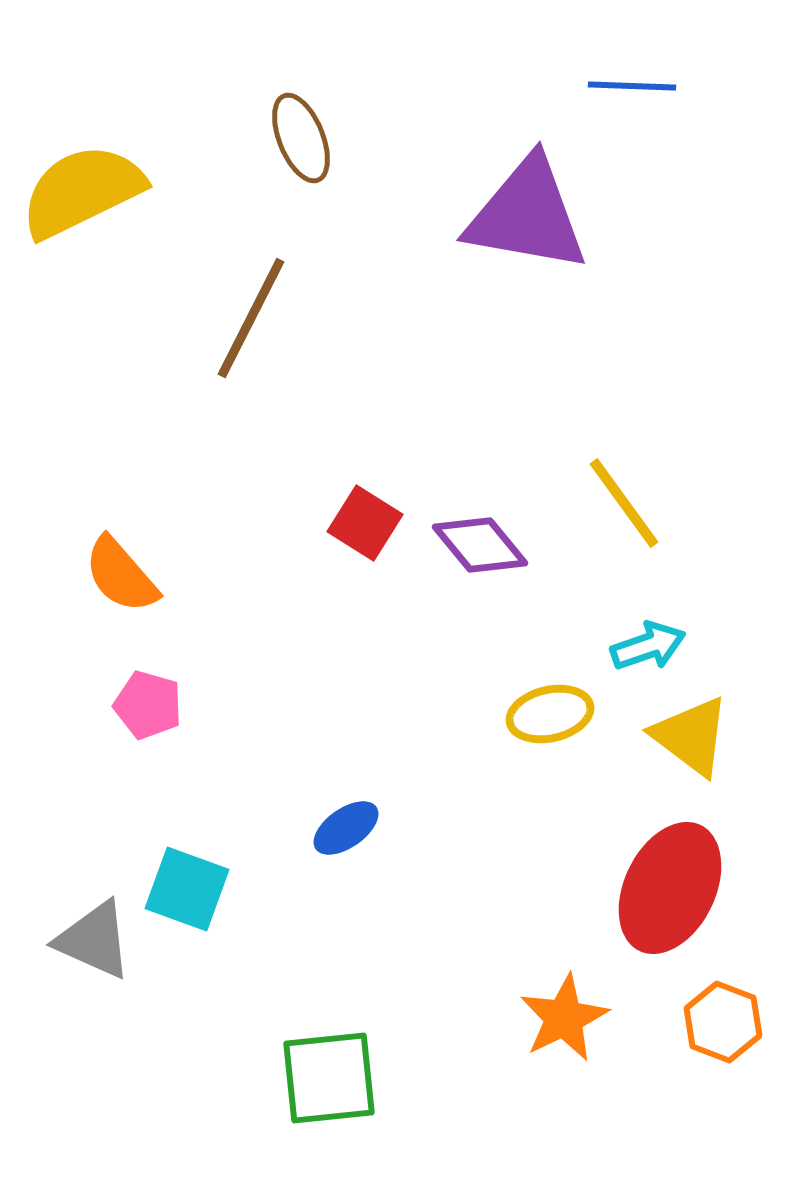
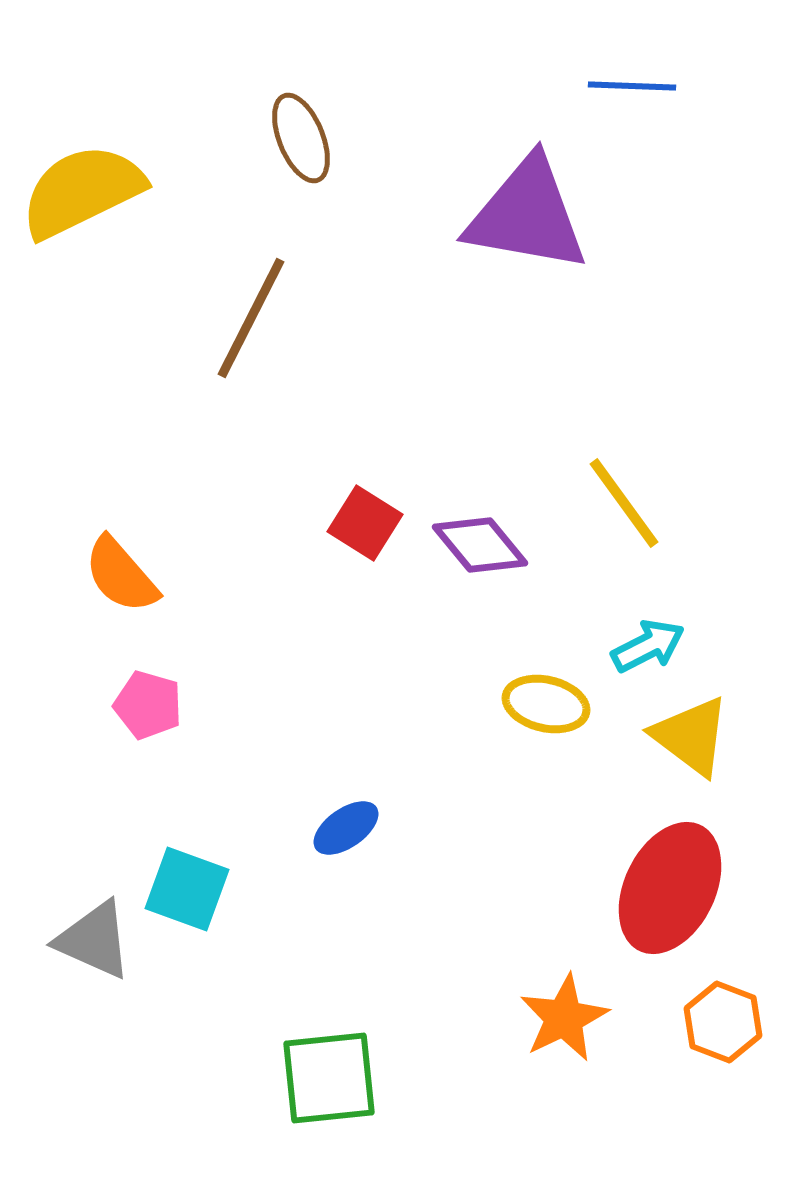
cyan arrow: rotated 8 degrees counterclockwise
yellow ellipse: moved 4 px left, 10 px up; rotated 26 degrees clockwise
